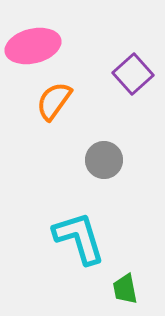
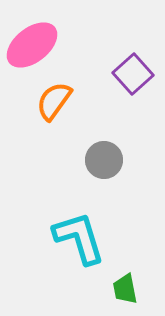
pink ellipse: moved 1 px left, 1 px up; rotated 24 degrees counterclockwise
